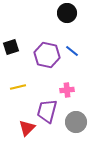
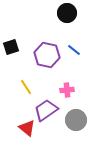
blue line: moved 2 px right, 1 px up
yellow line: moved 8 px right; rotated 70 degrees clockwise
purple trapezoid: moved 1 px left, 1 px up; rotated 40 degrees clockwise
gray circle: moved 2 px up
red triangle: rotated 36 degrees counterclockwise
